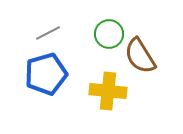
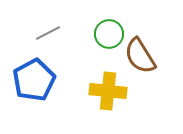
blue pentagon: moved 12 px left, 6 px down; rotated 12 degrees counterclockwise
